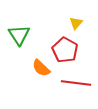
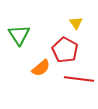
yellow triangle: rotated 16 degrees counterclockwise
orange semicircle: rotated 84 degrees counterclockwise
red line: moved 3 px right, 4 px up
